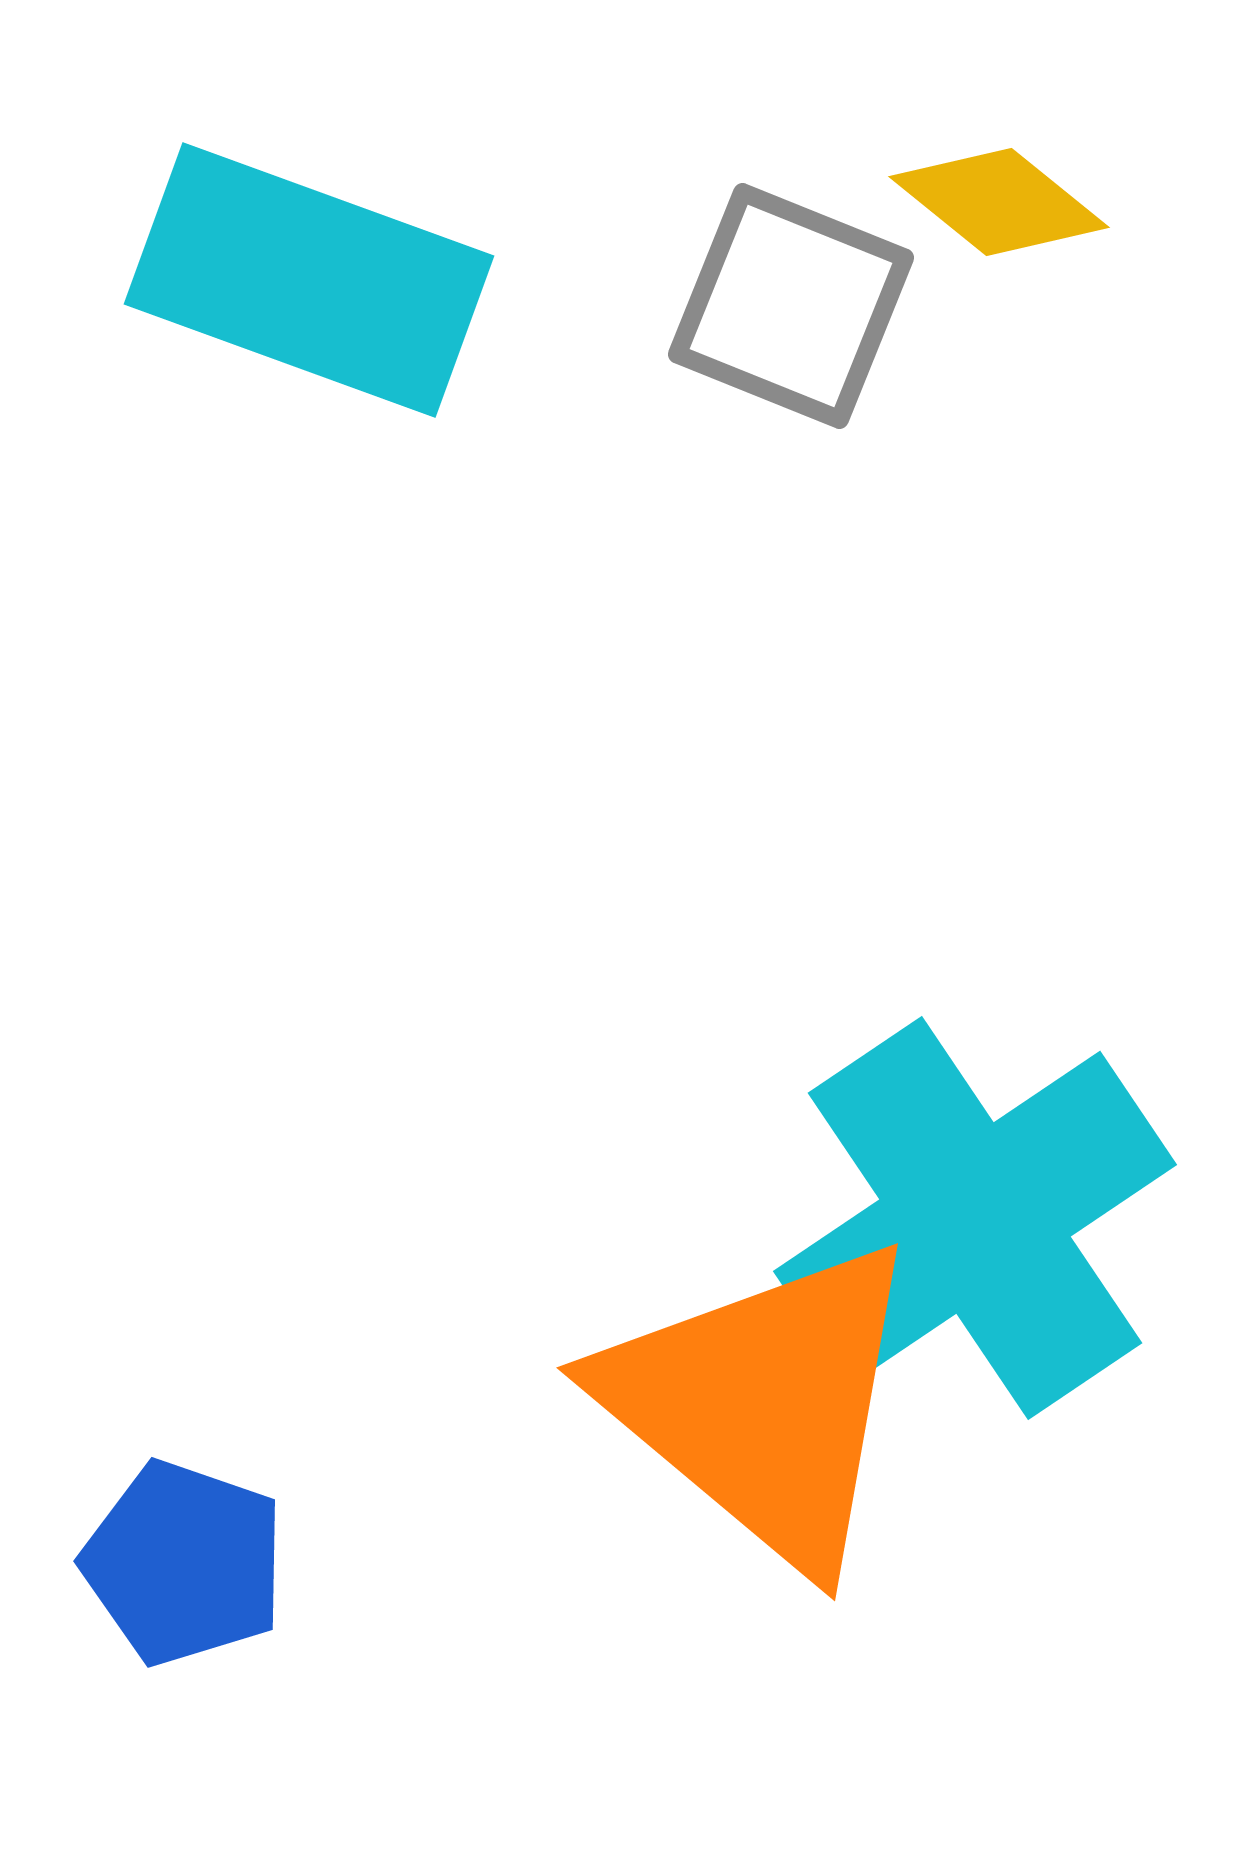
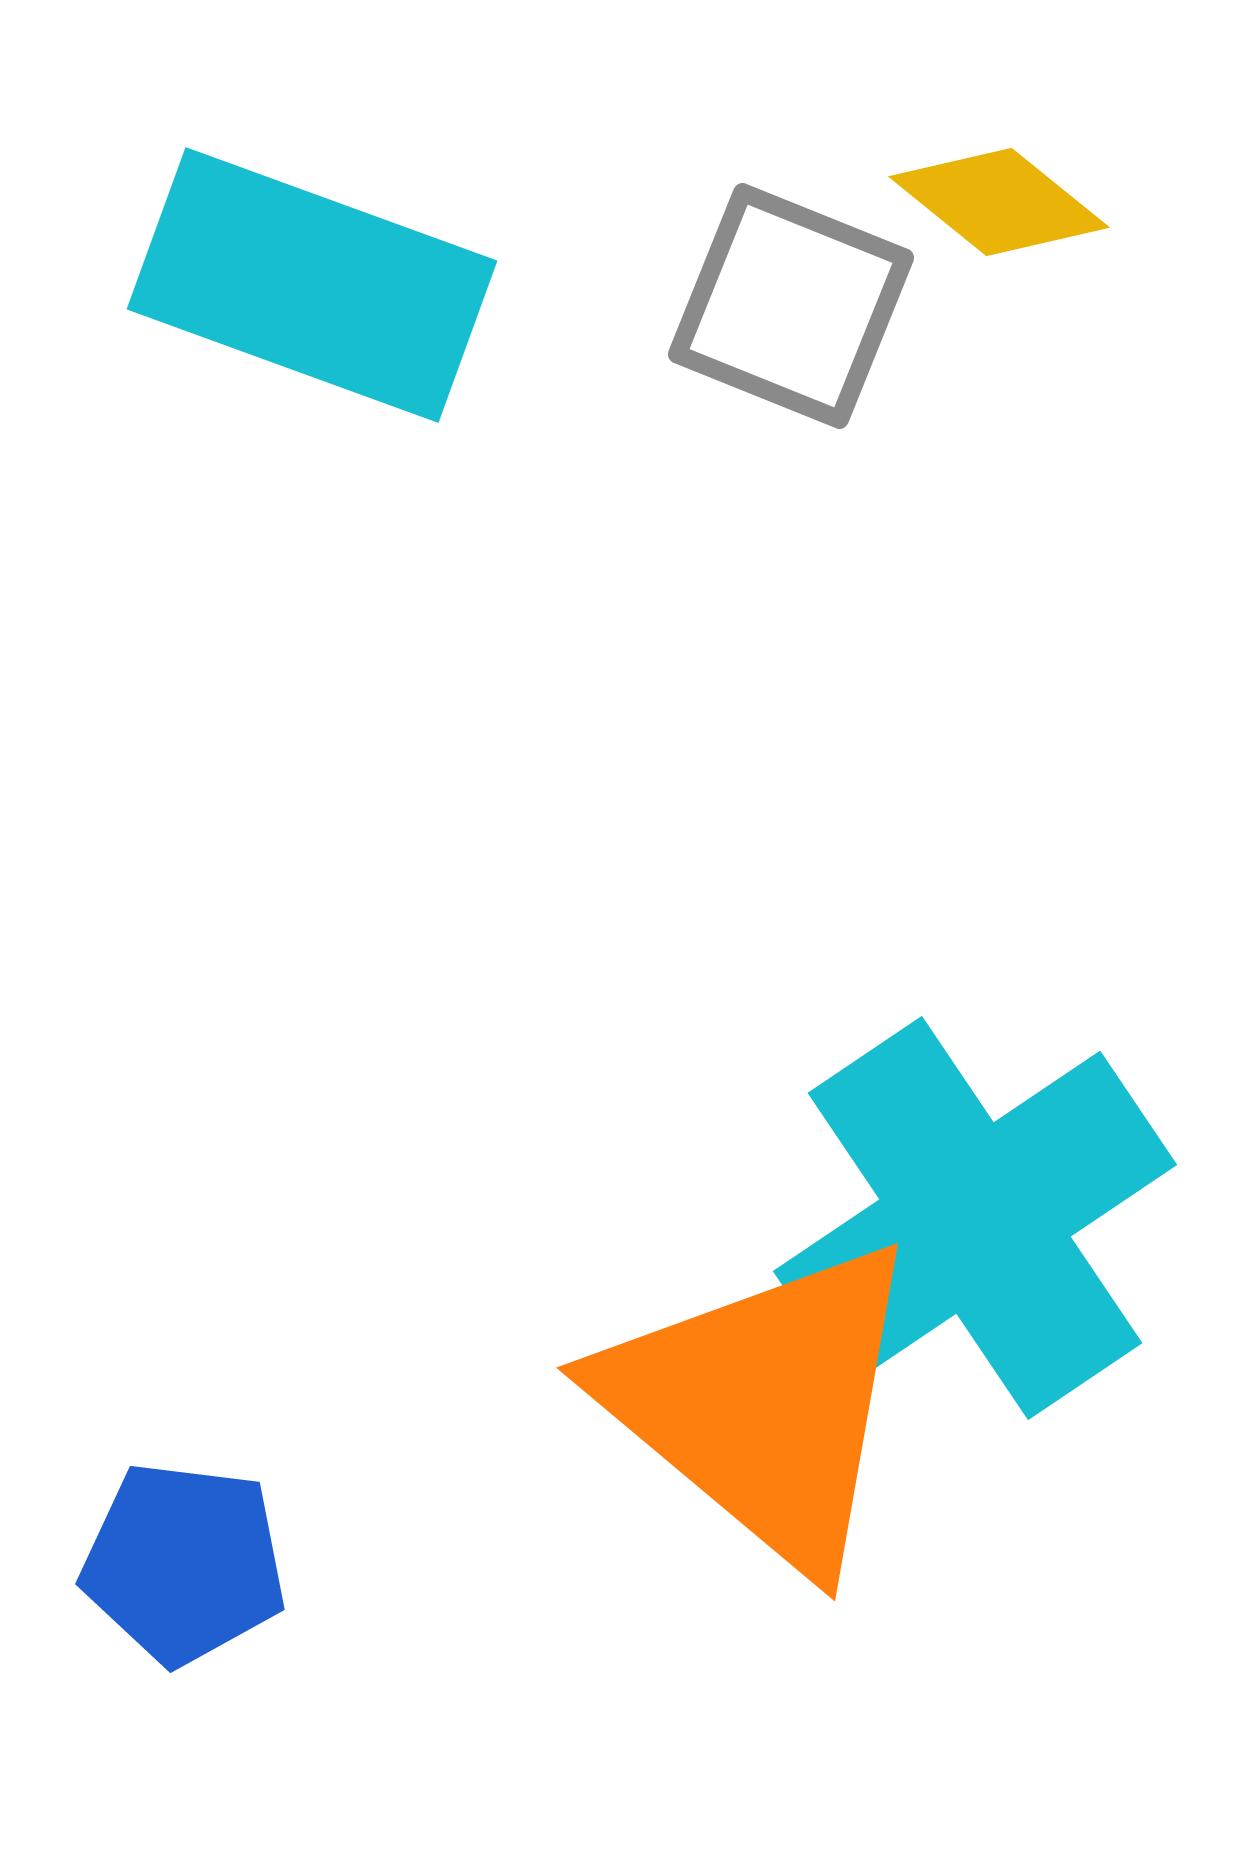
cyan rectangle: moved 3 px right, 5 px down
blue pentagon: rotated 12 degrees counterclockwise
